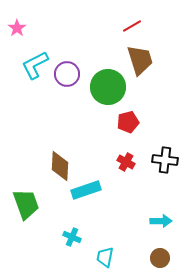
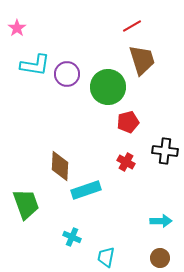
brown trapezoid: moved 2 px right
cyan L-shape: rotated 144 degrees counterclockwise
black cross: moved 9 px up
cyan trapezoid: moved 1 px right
